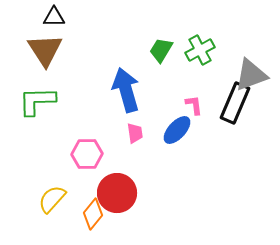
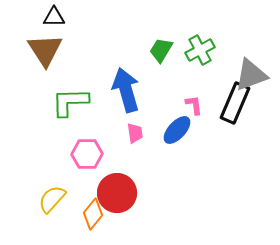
green L-shape: moved 33 px right, 1 px down
